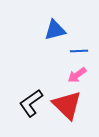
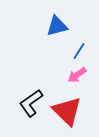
blue triangle: moved 2 px right, 4 px up
blue line: rotated 54 degrees counterclockwise
red triangle: moved 6 px down
